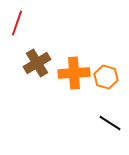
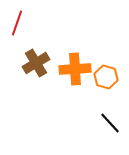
brown cross: moved 1 px left
orange cross: moved 1 px right, 4 px up
black line: rotated 15 degrees clockwise
